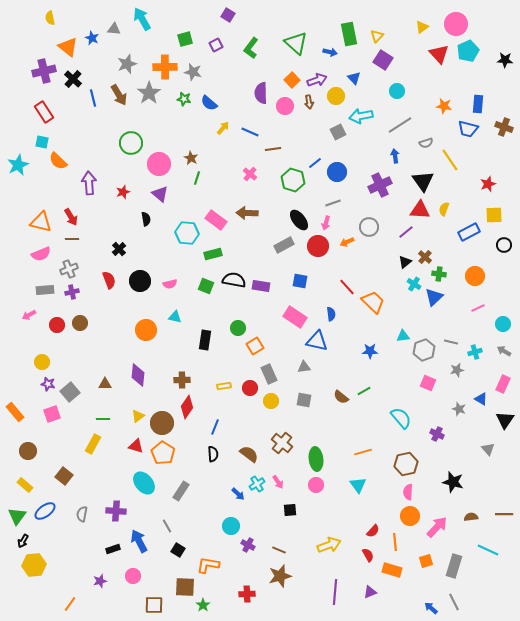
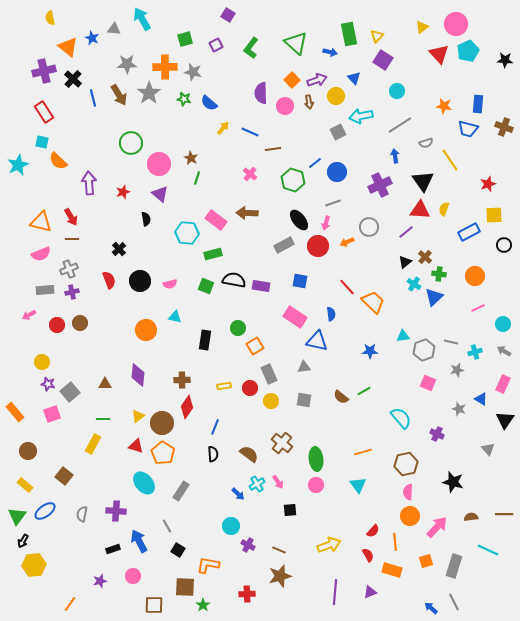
gray star at (127, 64): rotated 18 degrees clockwise
